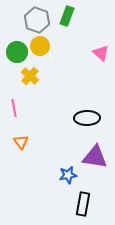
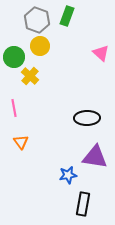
green circle: moved 3 px left, 5 px down
